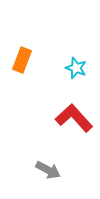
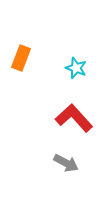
orange rectangle: moved 1 px left, 2 px up
gray arrow: moved 18 px right, 7 px up
